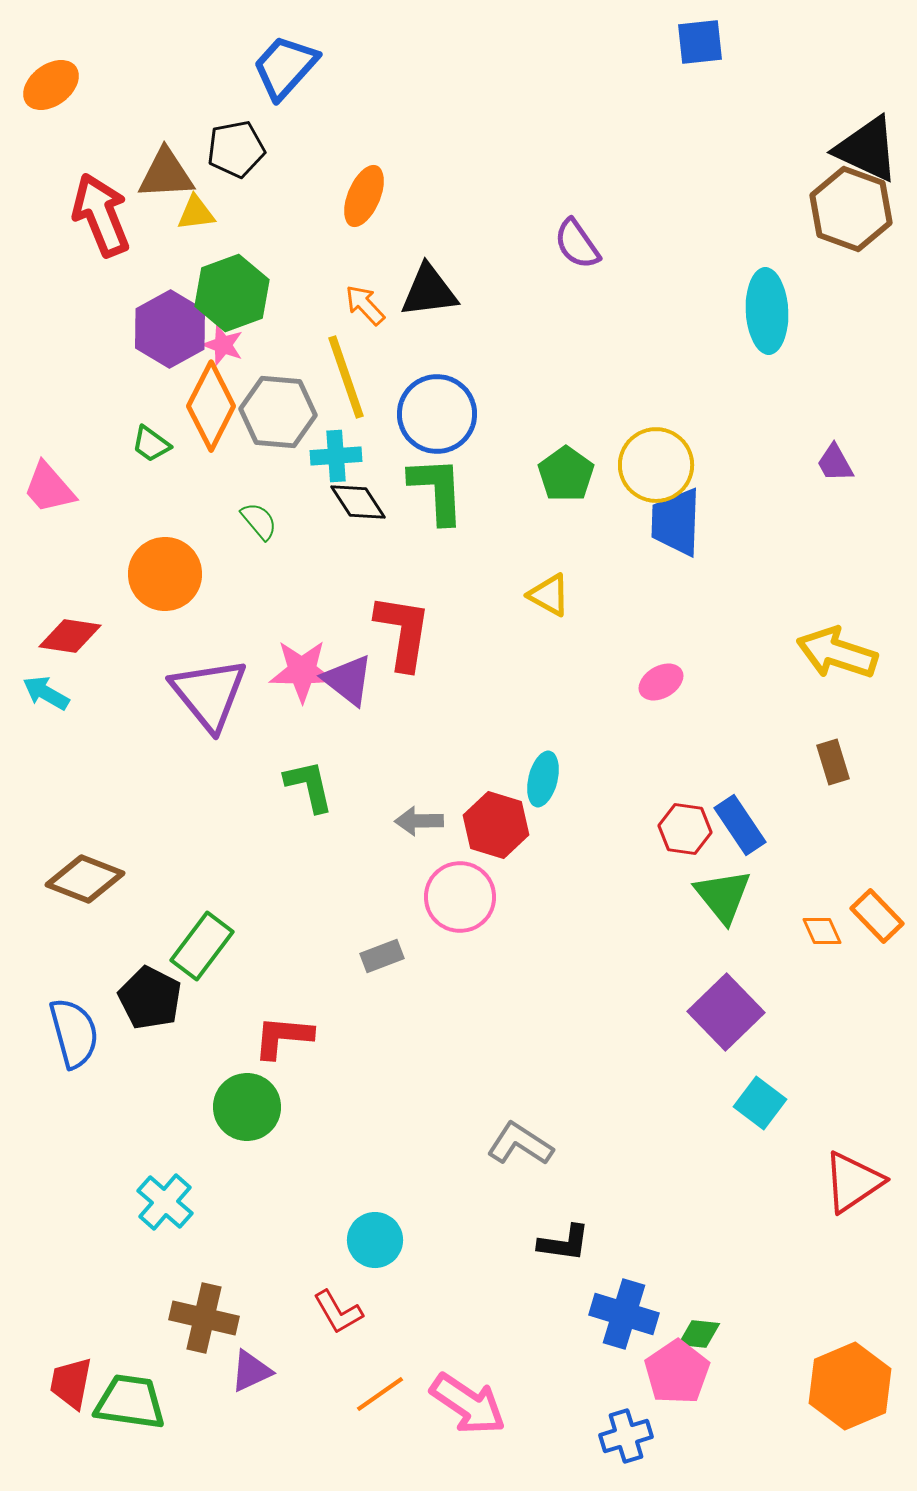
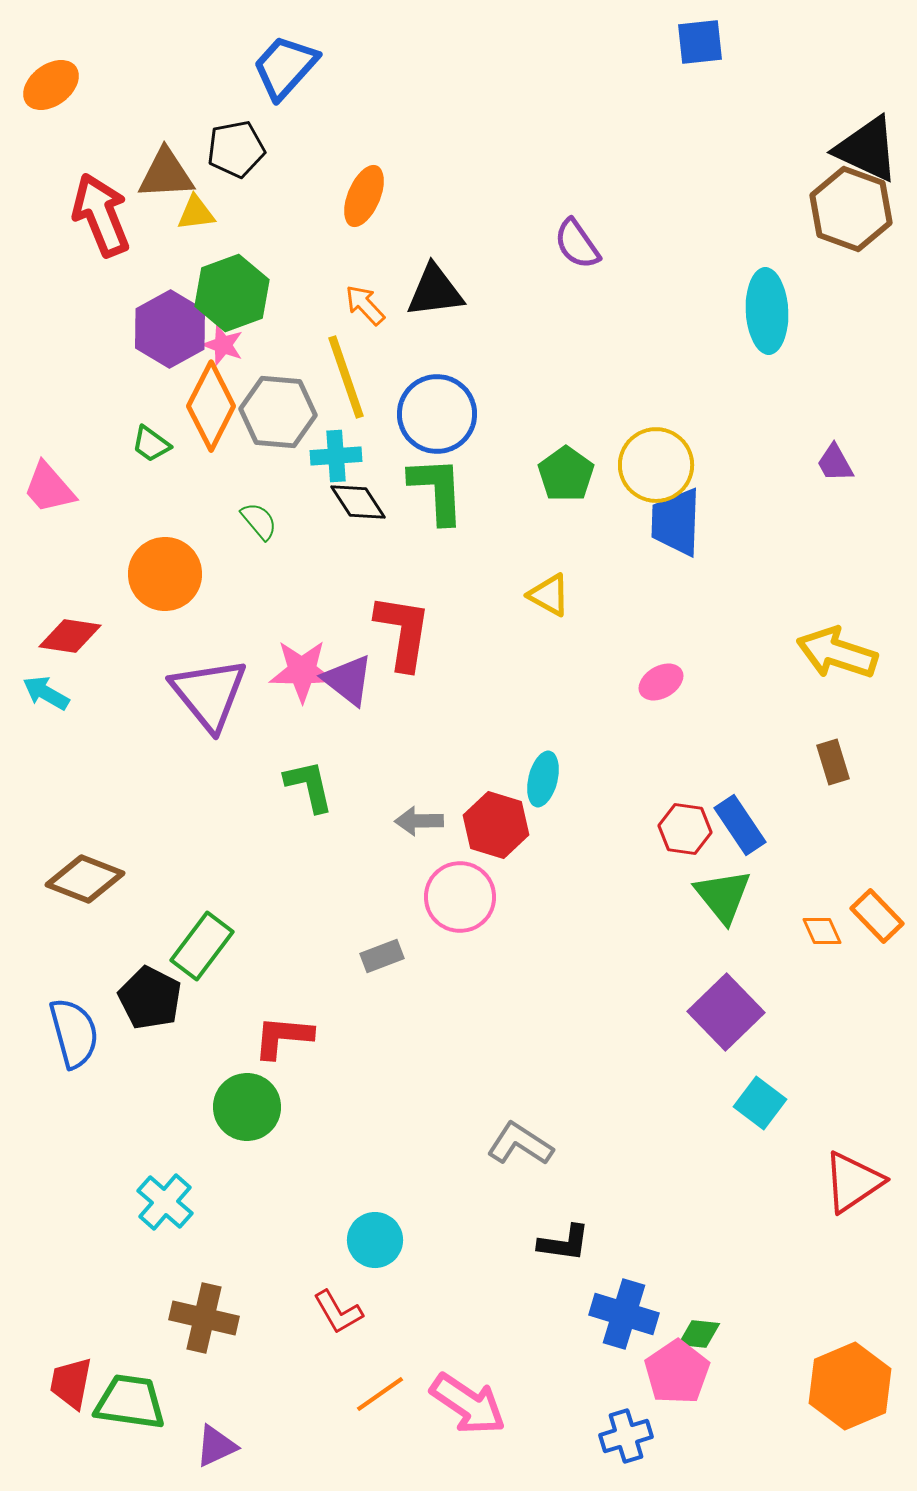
black triangle at (429, 291): moved 6 px right
purple triangle at (251, 1371): moved 35 px left, 75 px down
